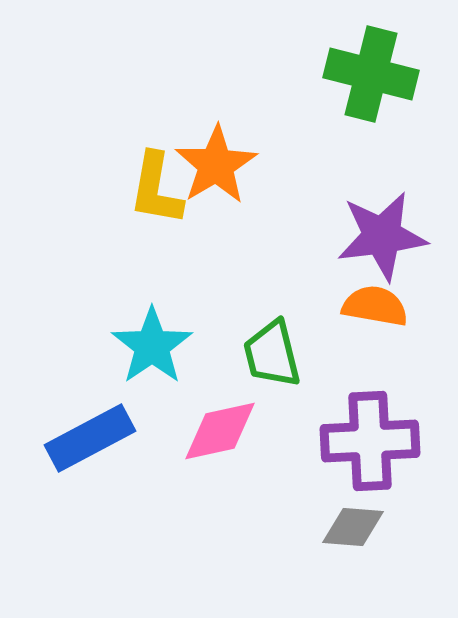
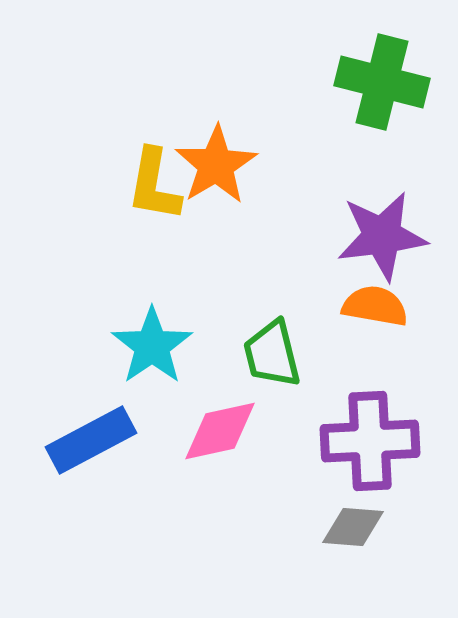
green cross: moved 11 px right, 8 px down
yellow L-shape: moved 2 px left, 4 px up
blue rectangle: moved 1 px right, 2 px down
